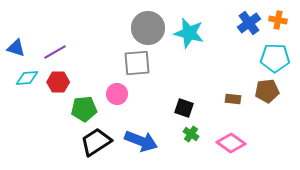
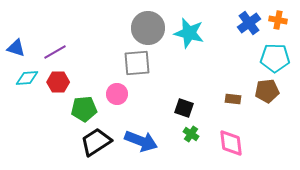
pink diamond: rotated 48 degrees clockwise
